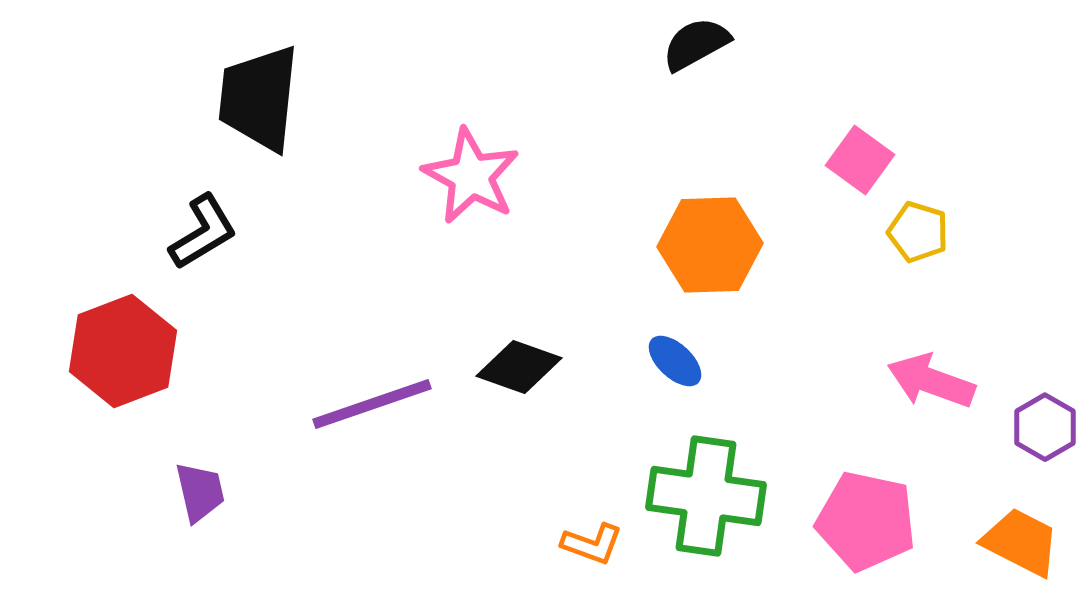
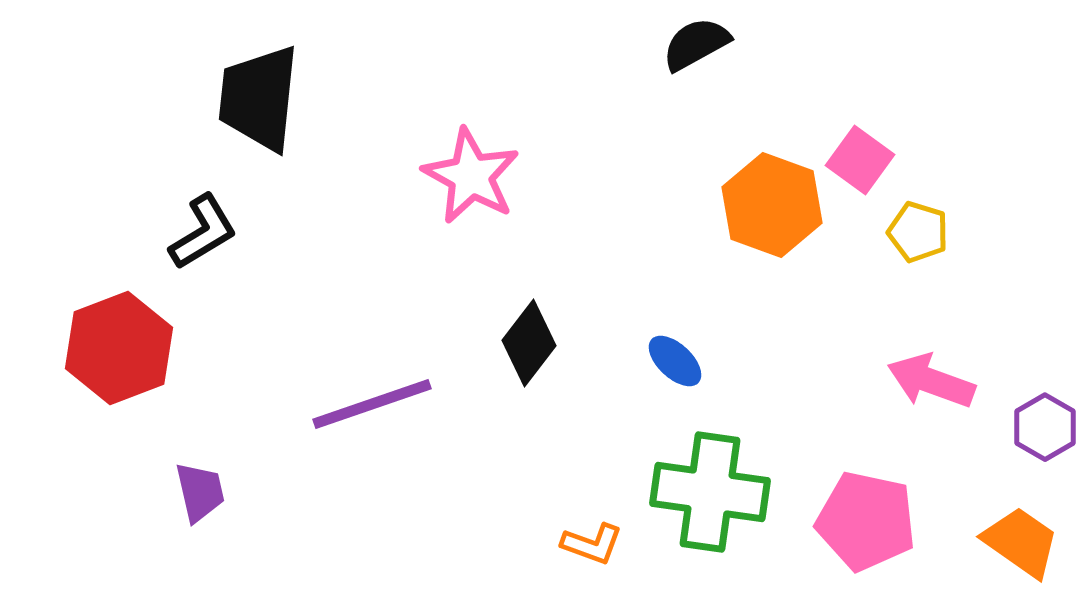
orange hexagon: moved 62 px right, 40 px up; rotated 22 degrees clockwise
red hexagon: moved 4 px left, 3 px up
black diamond: moved 10 px right, 24 px up; rotated 72 degrees counterclockwise
green cross: moved 4 px right, 4 px up
orange trapezoid: rotated 8 degrees clockwise
